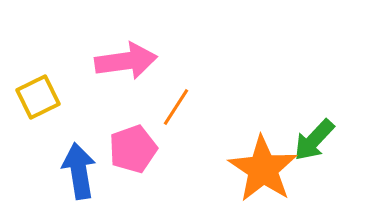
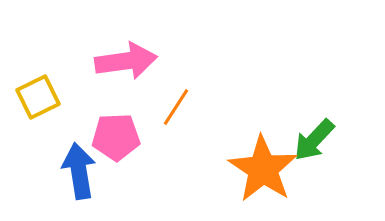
pink pentagon: moved 17 px left, 12 px up; rotated 18 degrees clockwise
